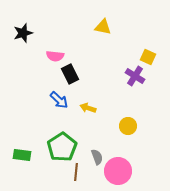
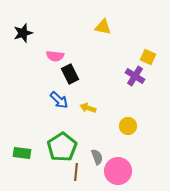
green rectangle: moved 2 px up
